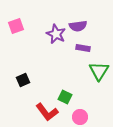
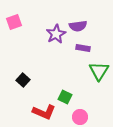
pink square: moved 2 px left, 4 px up
purple star: rotated 18 degrees clockwise
black square: rotated 24 degrees counterclockwise
red L-shape: moved 3 px left; rotated 30 degrees counterclockwise
